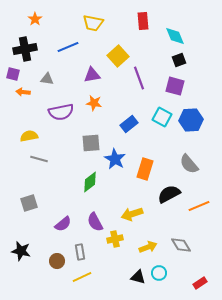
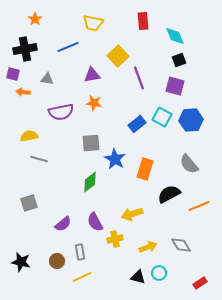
blue rectangle at (129, 124): moved 8 px right
black star at (21, 251): moved 11 px down
